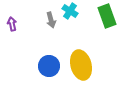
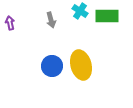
cyan cross: moved 10 px right
green rectangle: rotated 70 degrees counterclockwise
purple arrow: moved 2 px left, 1 px up
blue circle: moved 3 px right
